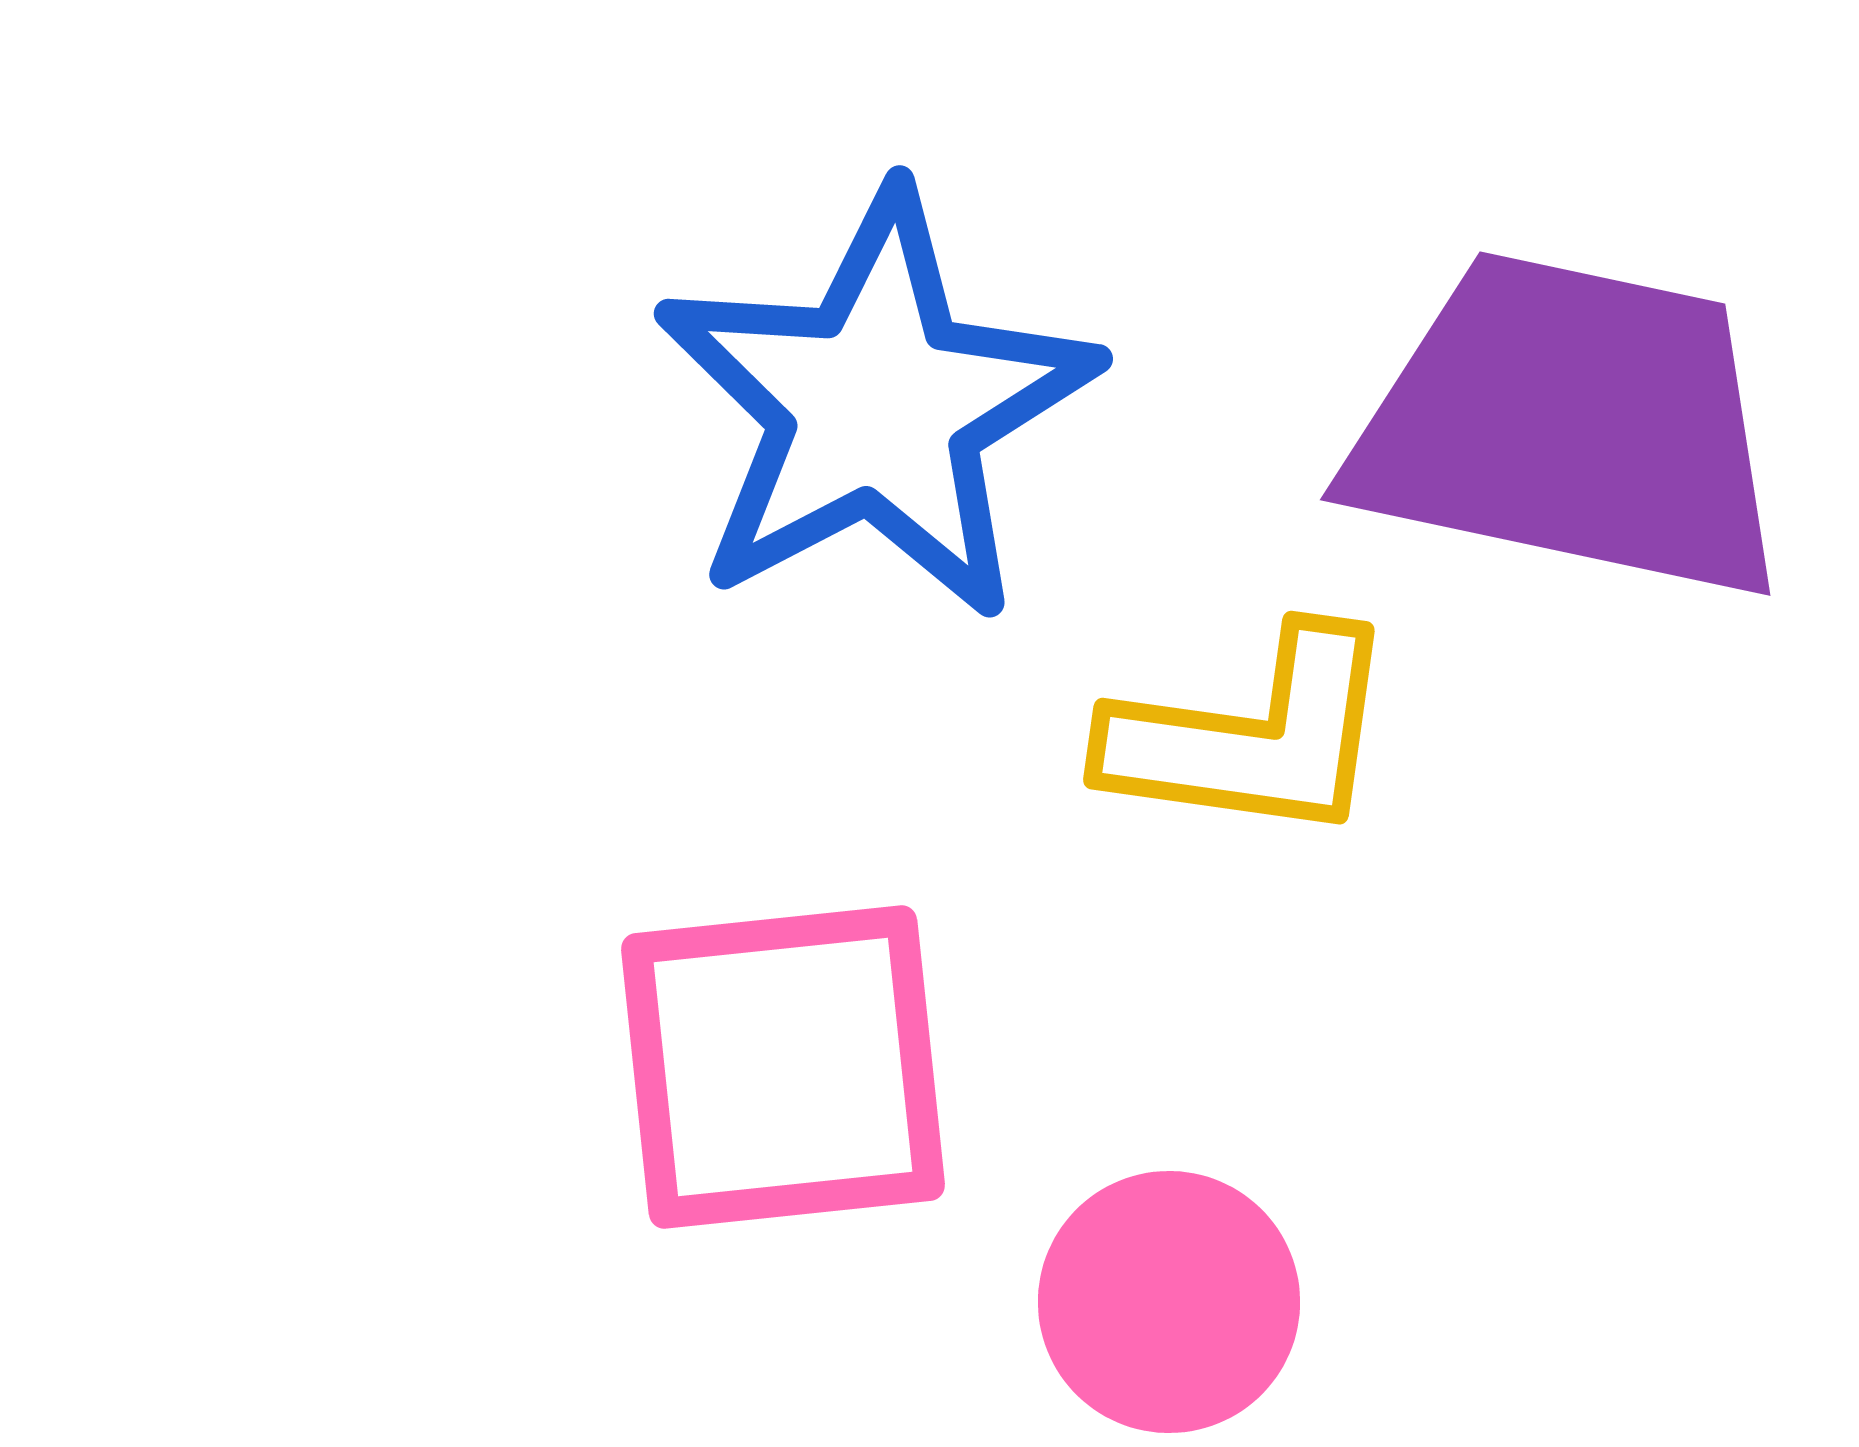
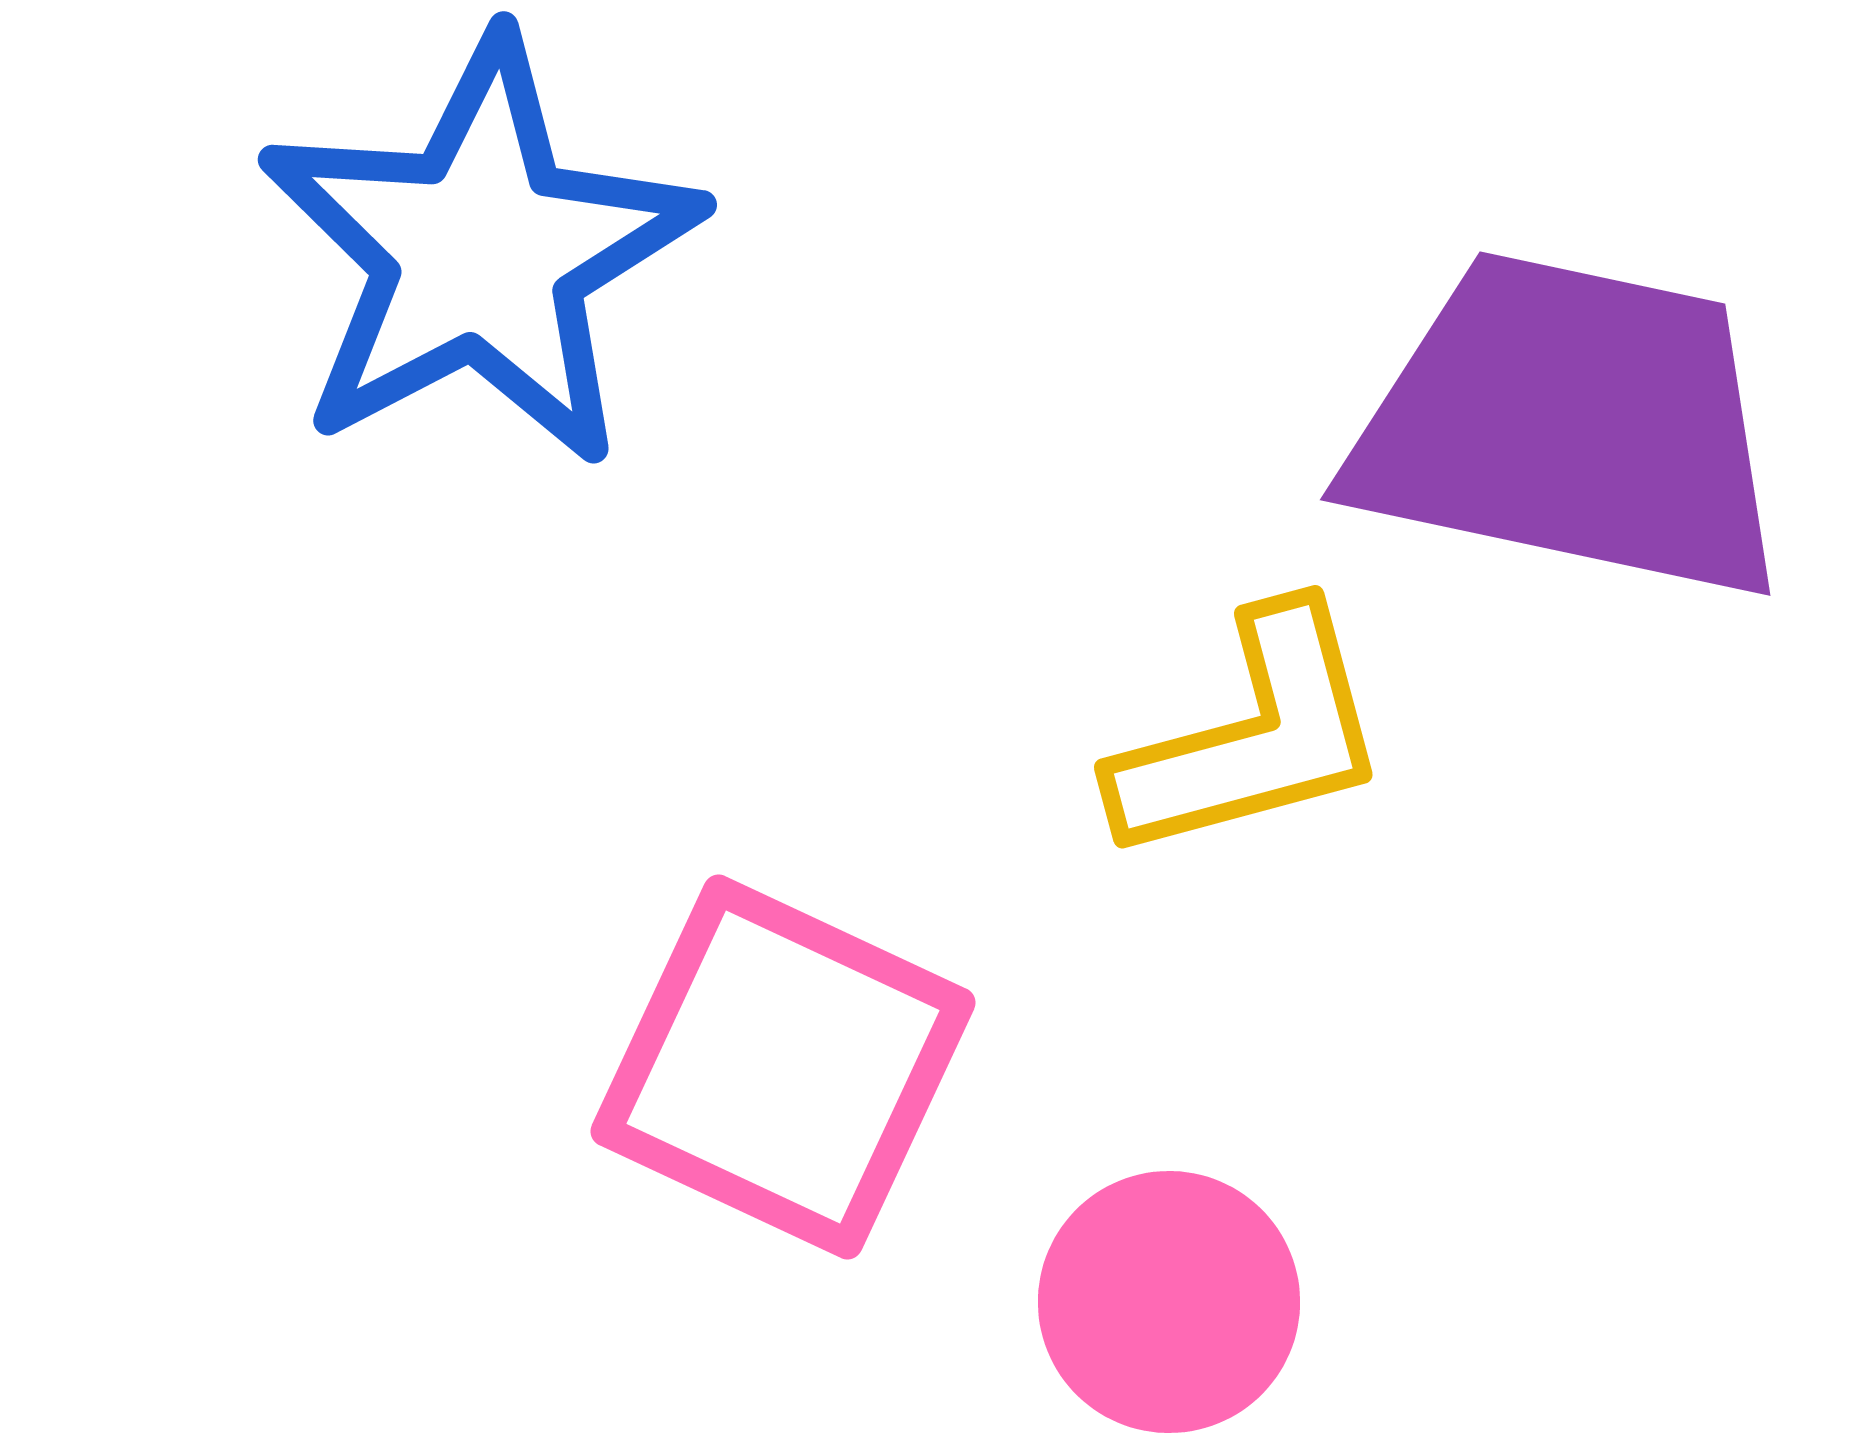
blue star: moved 396 px left, 154 px up
yellow L-shape: rotated 23 degrees counterclockwise
pink square: rotated 31 degrees clockwise
